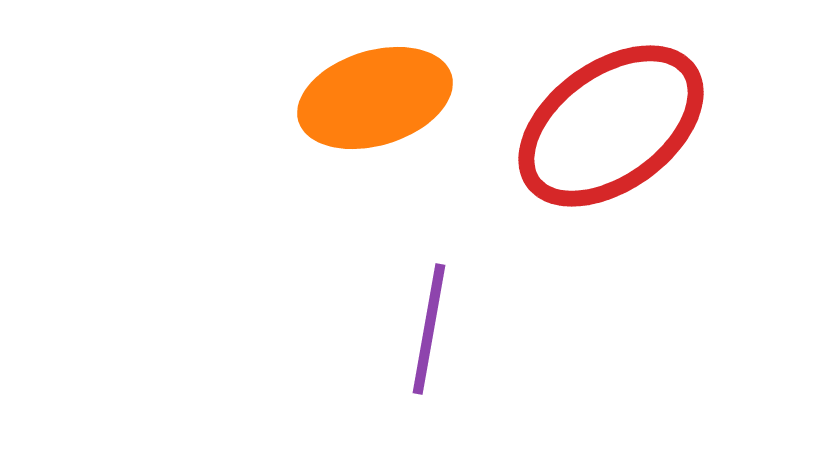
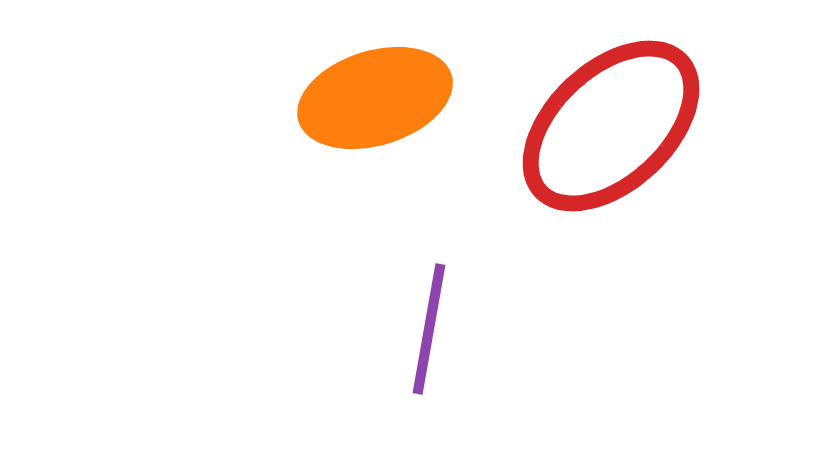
red ellipse: rotated 7 degrees counterclockwise
